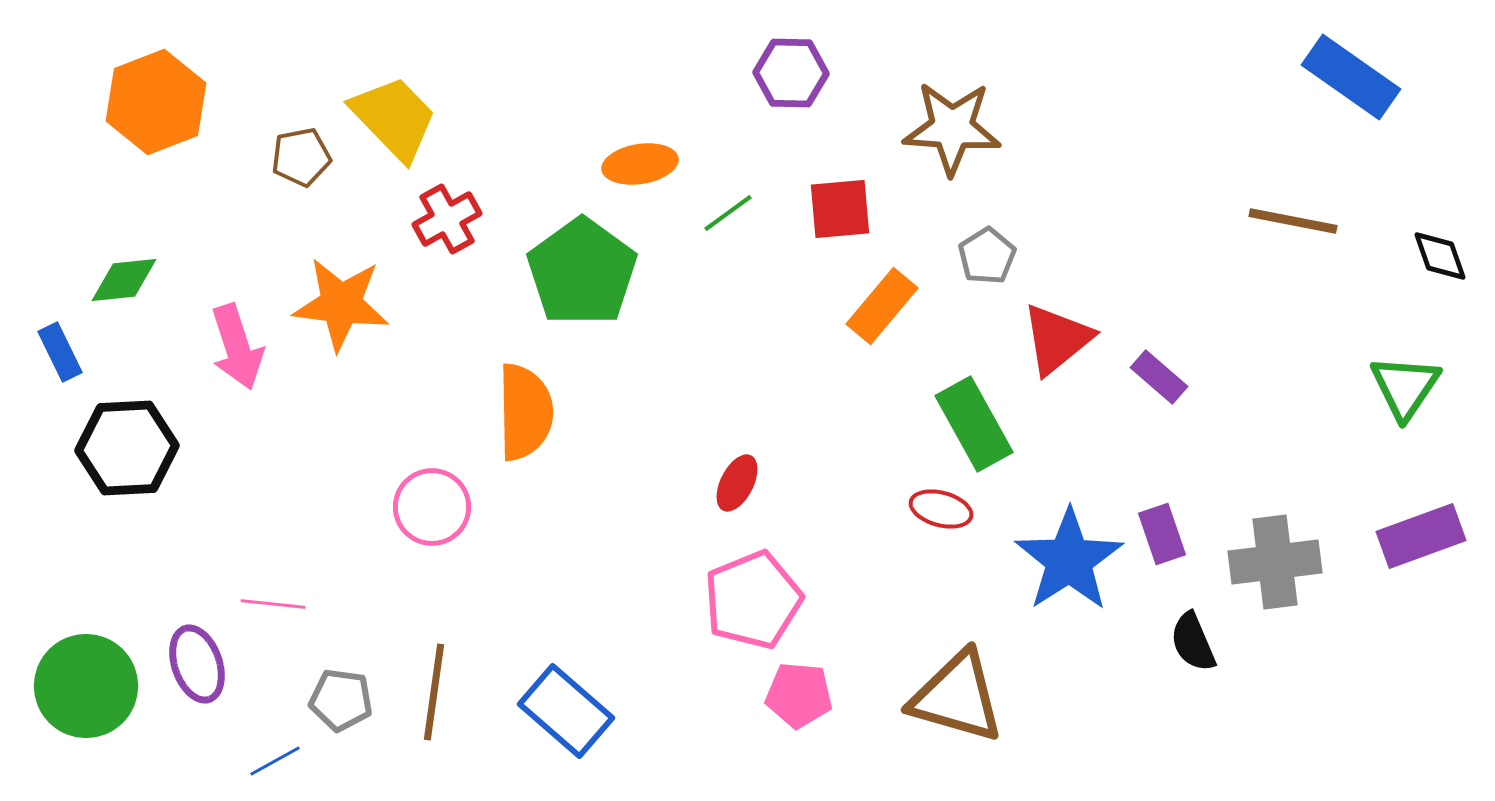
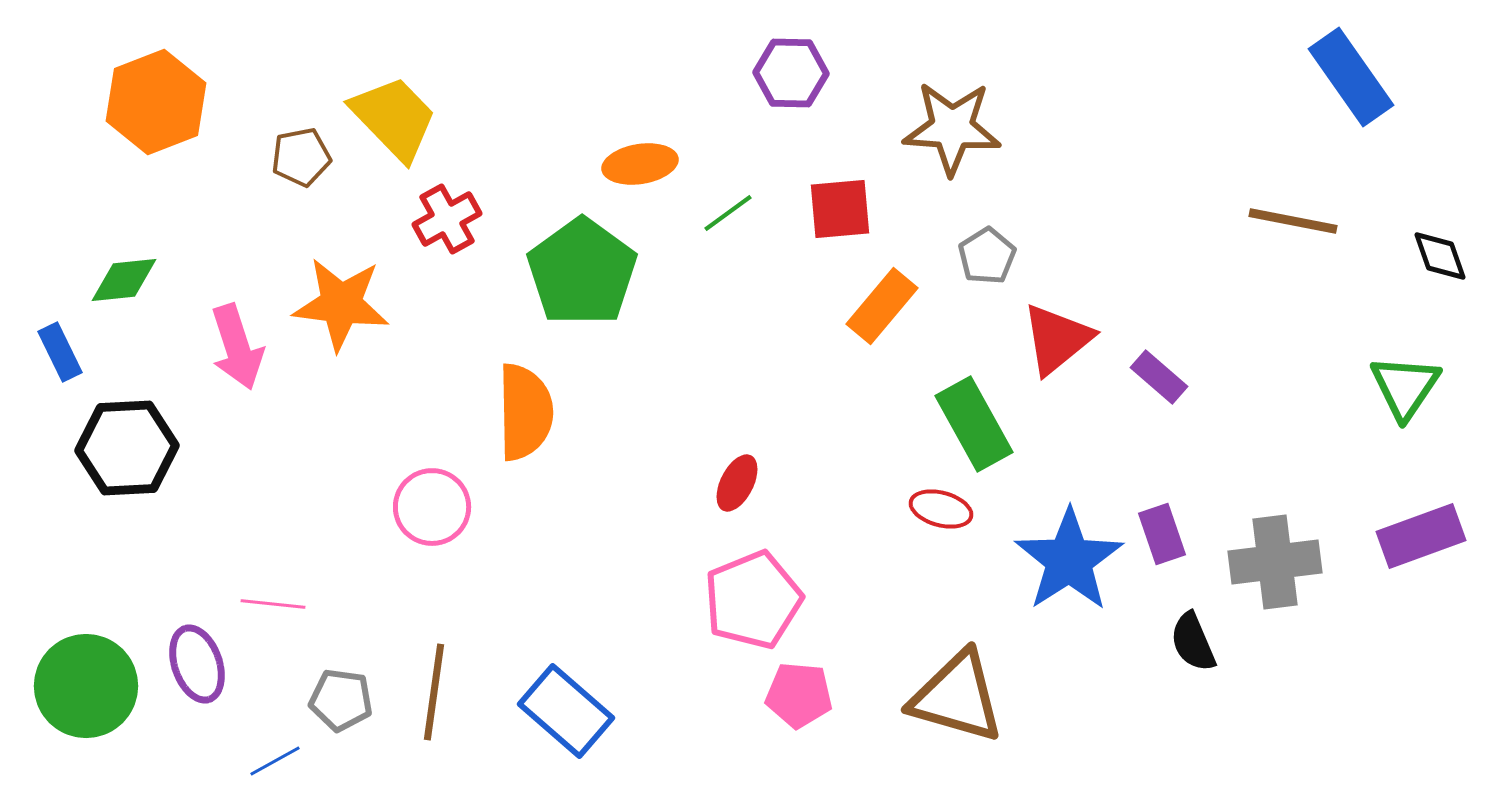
blue rectangle at (1351, 77): rotated 20 degrees clockwise
